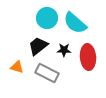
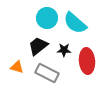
red ellipse: moved 1 px left, 4 px down
